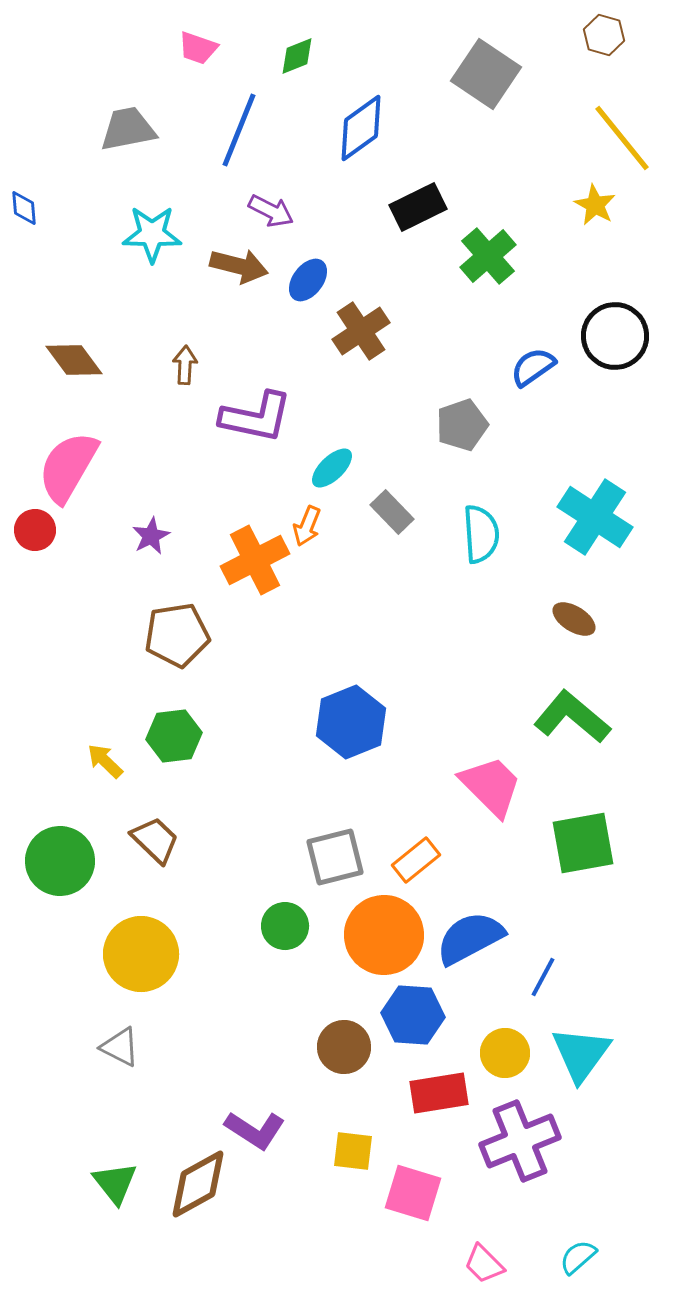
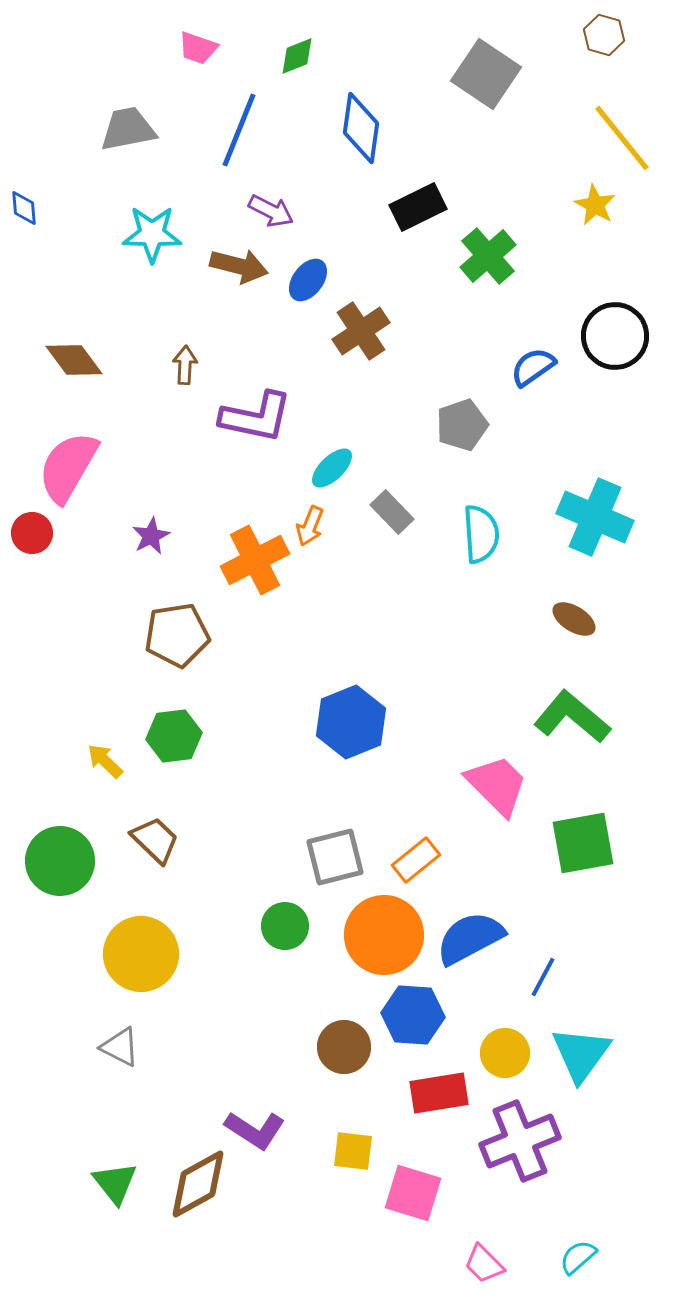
blue diamond at (361, 128): rotated 46 degrees counterclockwise
cyan cross at (595, 517): rotated 10 degrees counterclockwise
orange arrow at (307, 526): moved 3 px right
red circle at (35, 530): moved 3 px left, 3 px down
pink trapezoid at (491, 786): moved 6 px right, 1 px up
